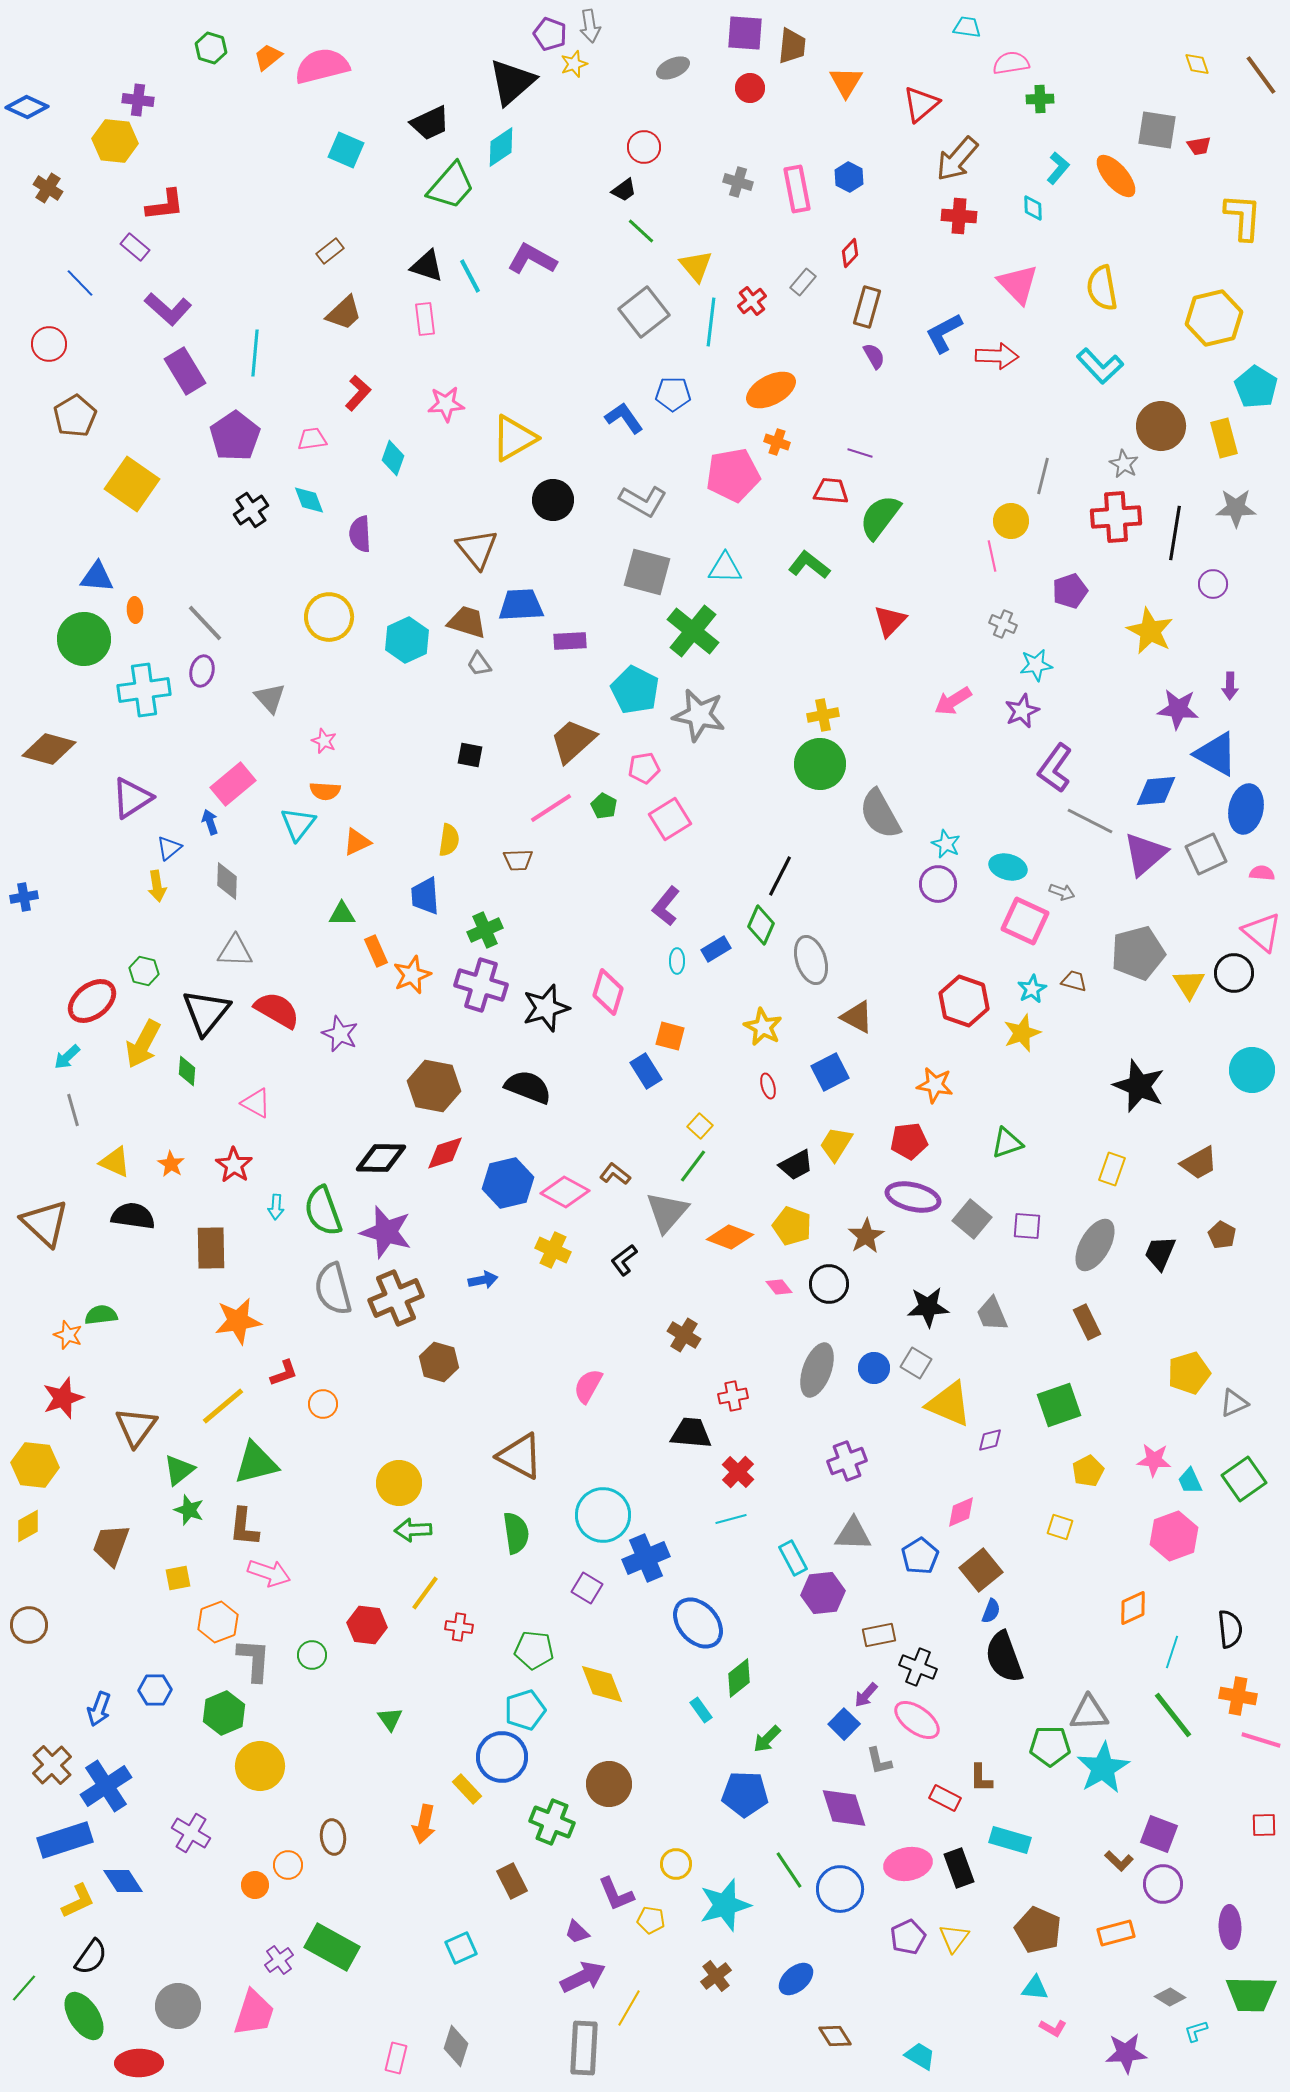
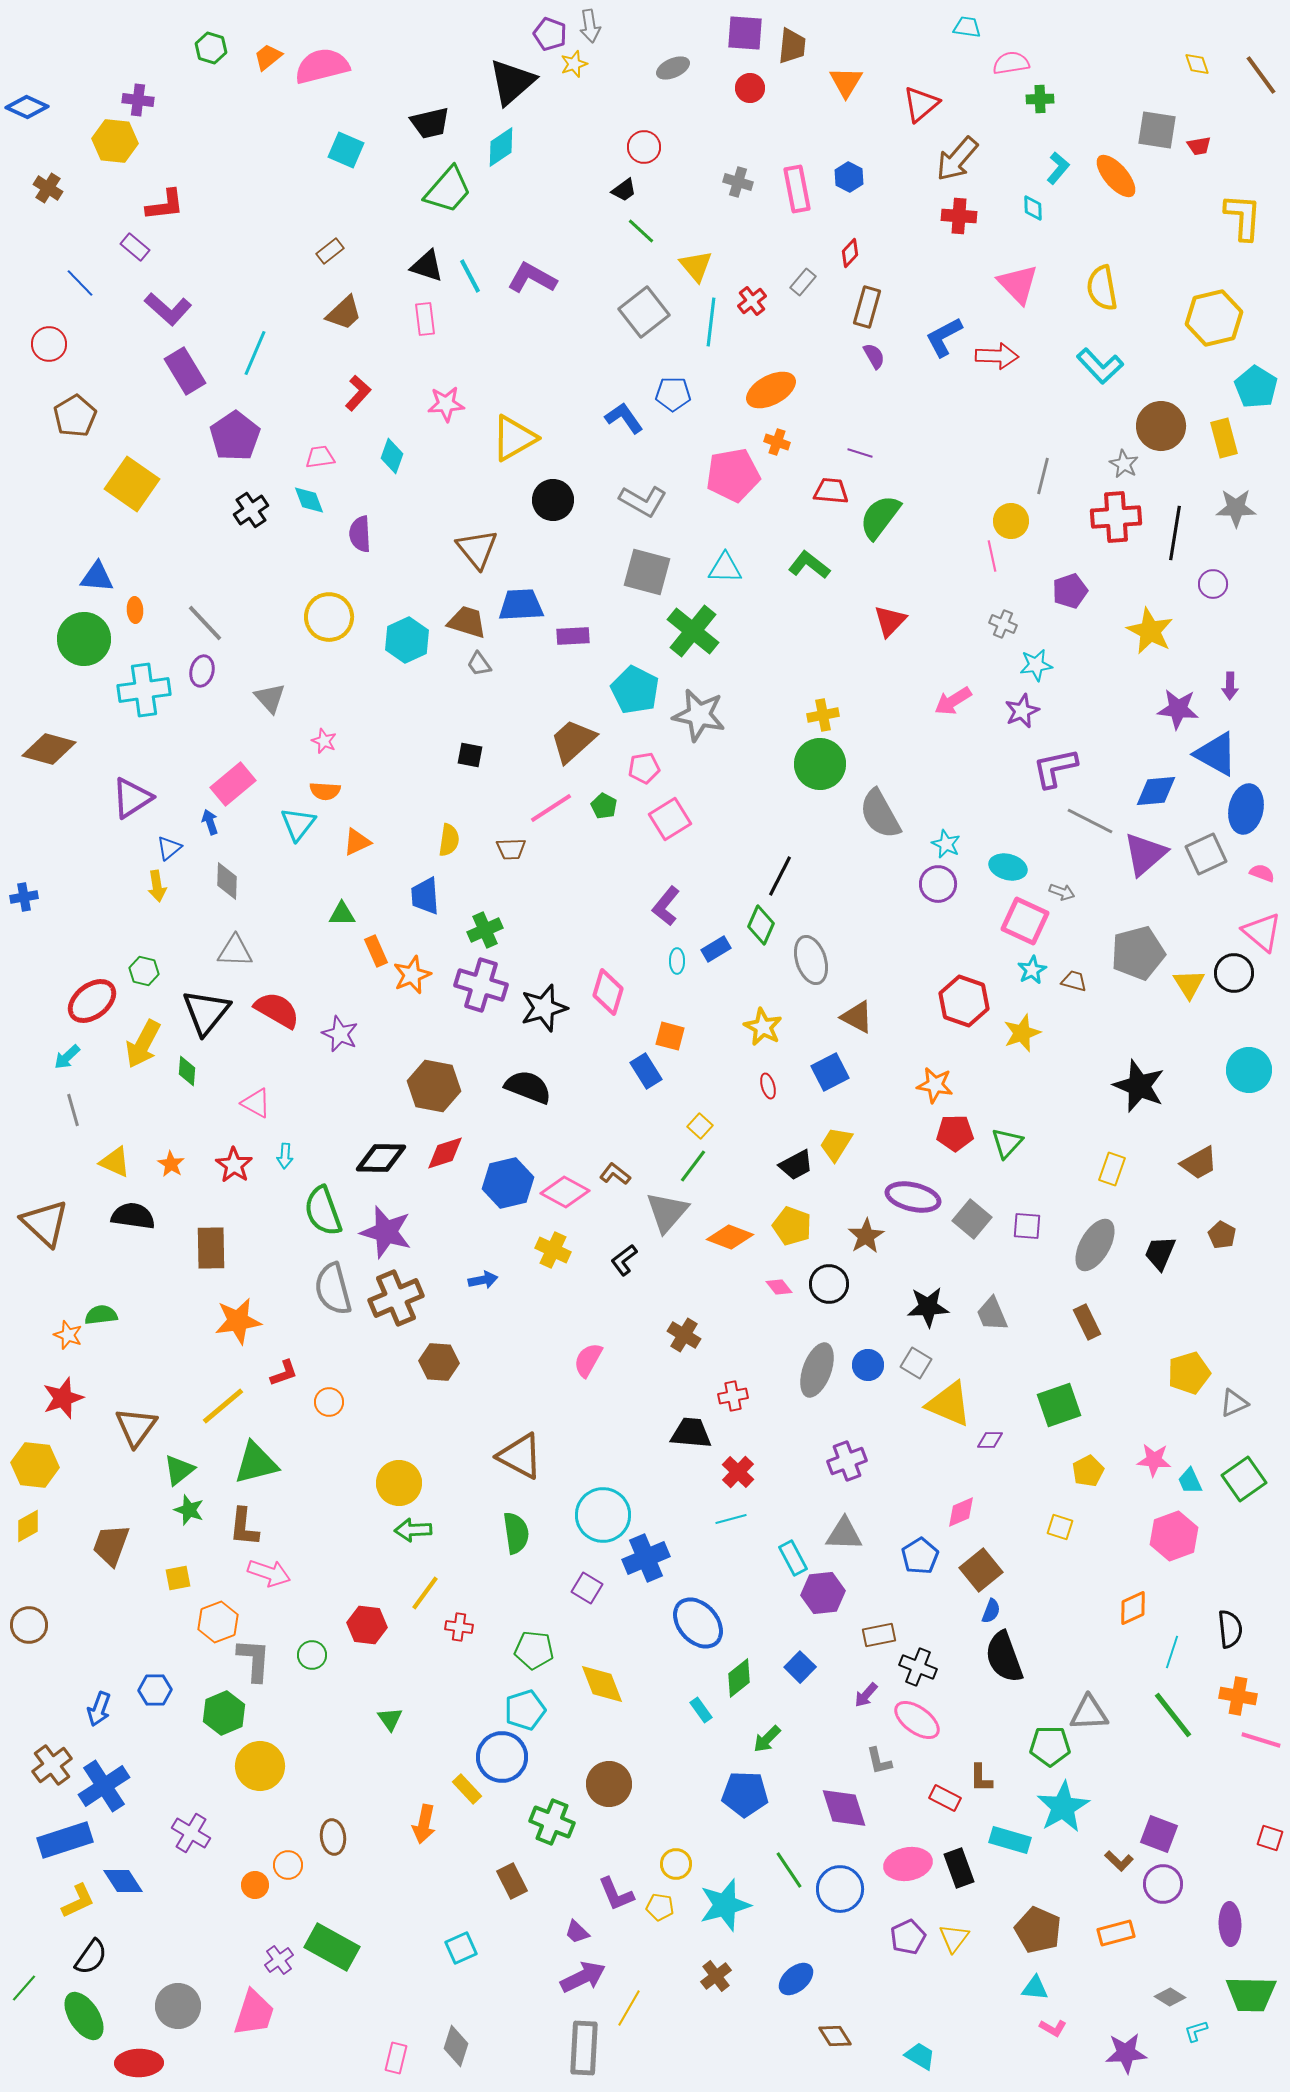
black trapezoid at (430, 123): rotated 12 degrees clockwise
green trapezoid at (451, 186): moved 3 px left, 4 px down
purple L-shape at (532, 259): moved 19 px down
blue L-shape at (944, 333): moved 4 px down
cyan line at (255, 353): rotated 18 degrees clockwise
pink trapezoid at (312, 439): moved 8 px right, 18 px down
cyan diamond at (393, 458): moved 1 px left, 2 px up
purple rectangle at (570, 641): moved 3 px right, 5 px up
purple L-shape at (1055, 768): rotated 42 degrees clockwise
brown trapezoid at (518, 860): moved 7 px left, 11 px up
pink semicircle at (1262, 873): rotated 15 degrees clockwise
cyan star at (1032, 989): moved 19 px up
black star at (546, 1008): moved 2 px left
cyan circle at (1252, 1070): moved 3 px left
red pentagon at (909, 1141): moved 46 px right, 8 px up; rotated 6 degrees clockwise
green triangle at (1007, 1143): rotated 28 degrees counterclockwise
cyan arrow at (276, 1207): moved 9 px right, 51 px up
brown hexagon at (439, 1362): rotated 12 degrees counterclockwise
blue circle at (874, 1368): moved 6 px left, 3 px up
pink semicircle at (588, 1386): moved 26 px up
orange circle at (323, 1404): moved 6 px right, 2 px up
purple diamond at (990, 1440): rotated 16 degrees clockwise
gray triangle at (853, 1534): moved 9 px left
blue square at (844, 1724): moved 44 px left, 57 px up
brown cross at (52, 1765): rotated 6 degrees clockwise
cyan star at (1103, 1768): moved 40 px left, 39 px down
blue cross at (106, 1786): moved 2 px left
red square at (1264, 1825): moved 6 px right, 13 px down; rotated 20 degrees clockwise
yellow pentagon at (651, 1920): moved 9 px right, 13 px up
purple ellipse at (1230, 1927): moved 3 px up
